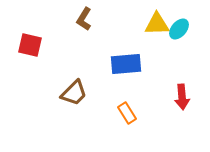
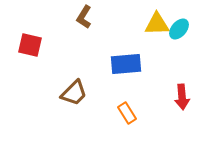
brown L-shape: moved 2 px up
